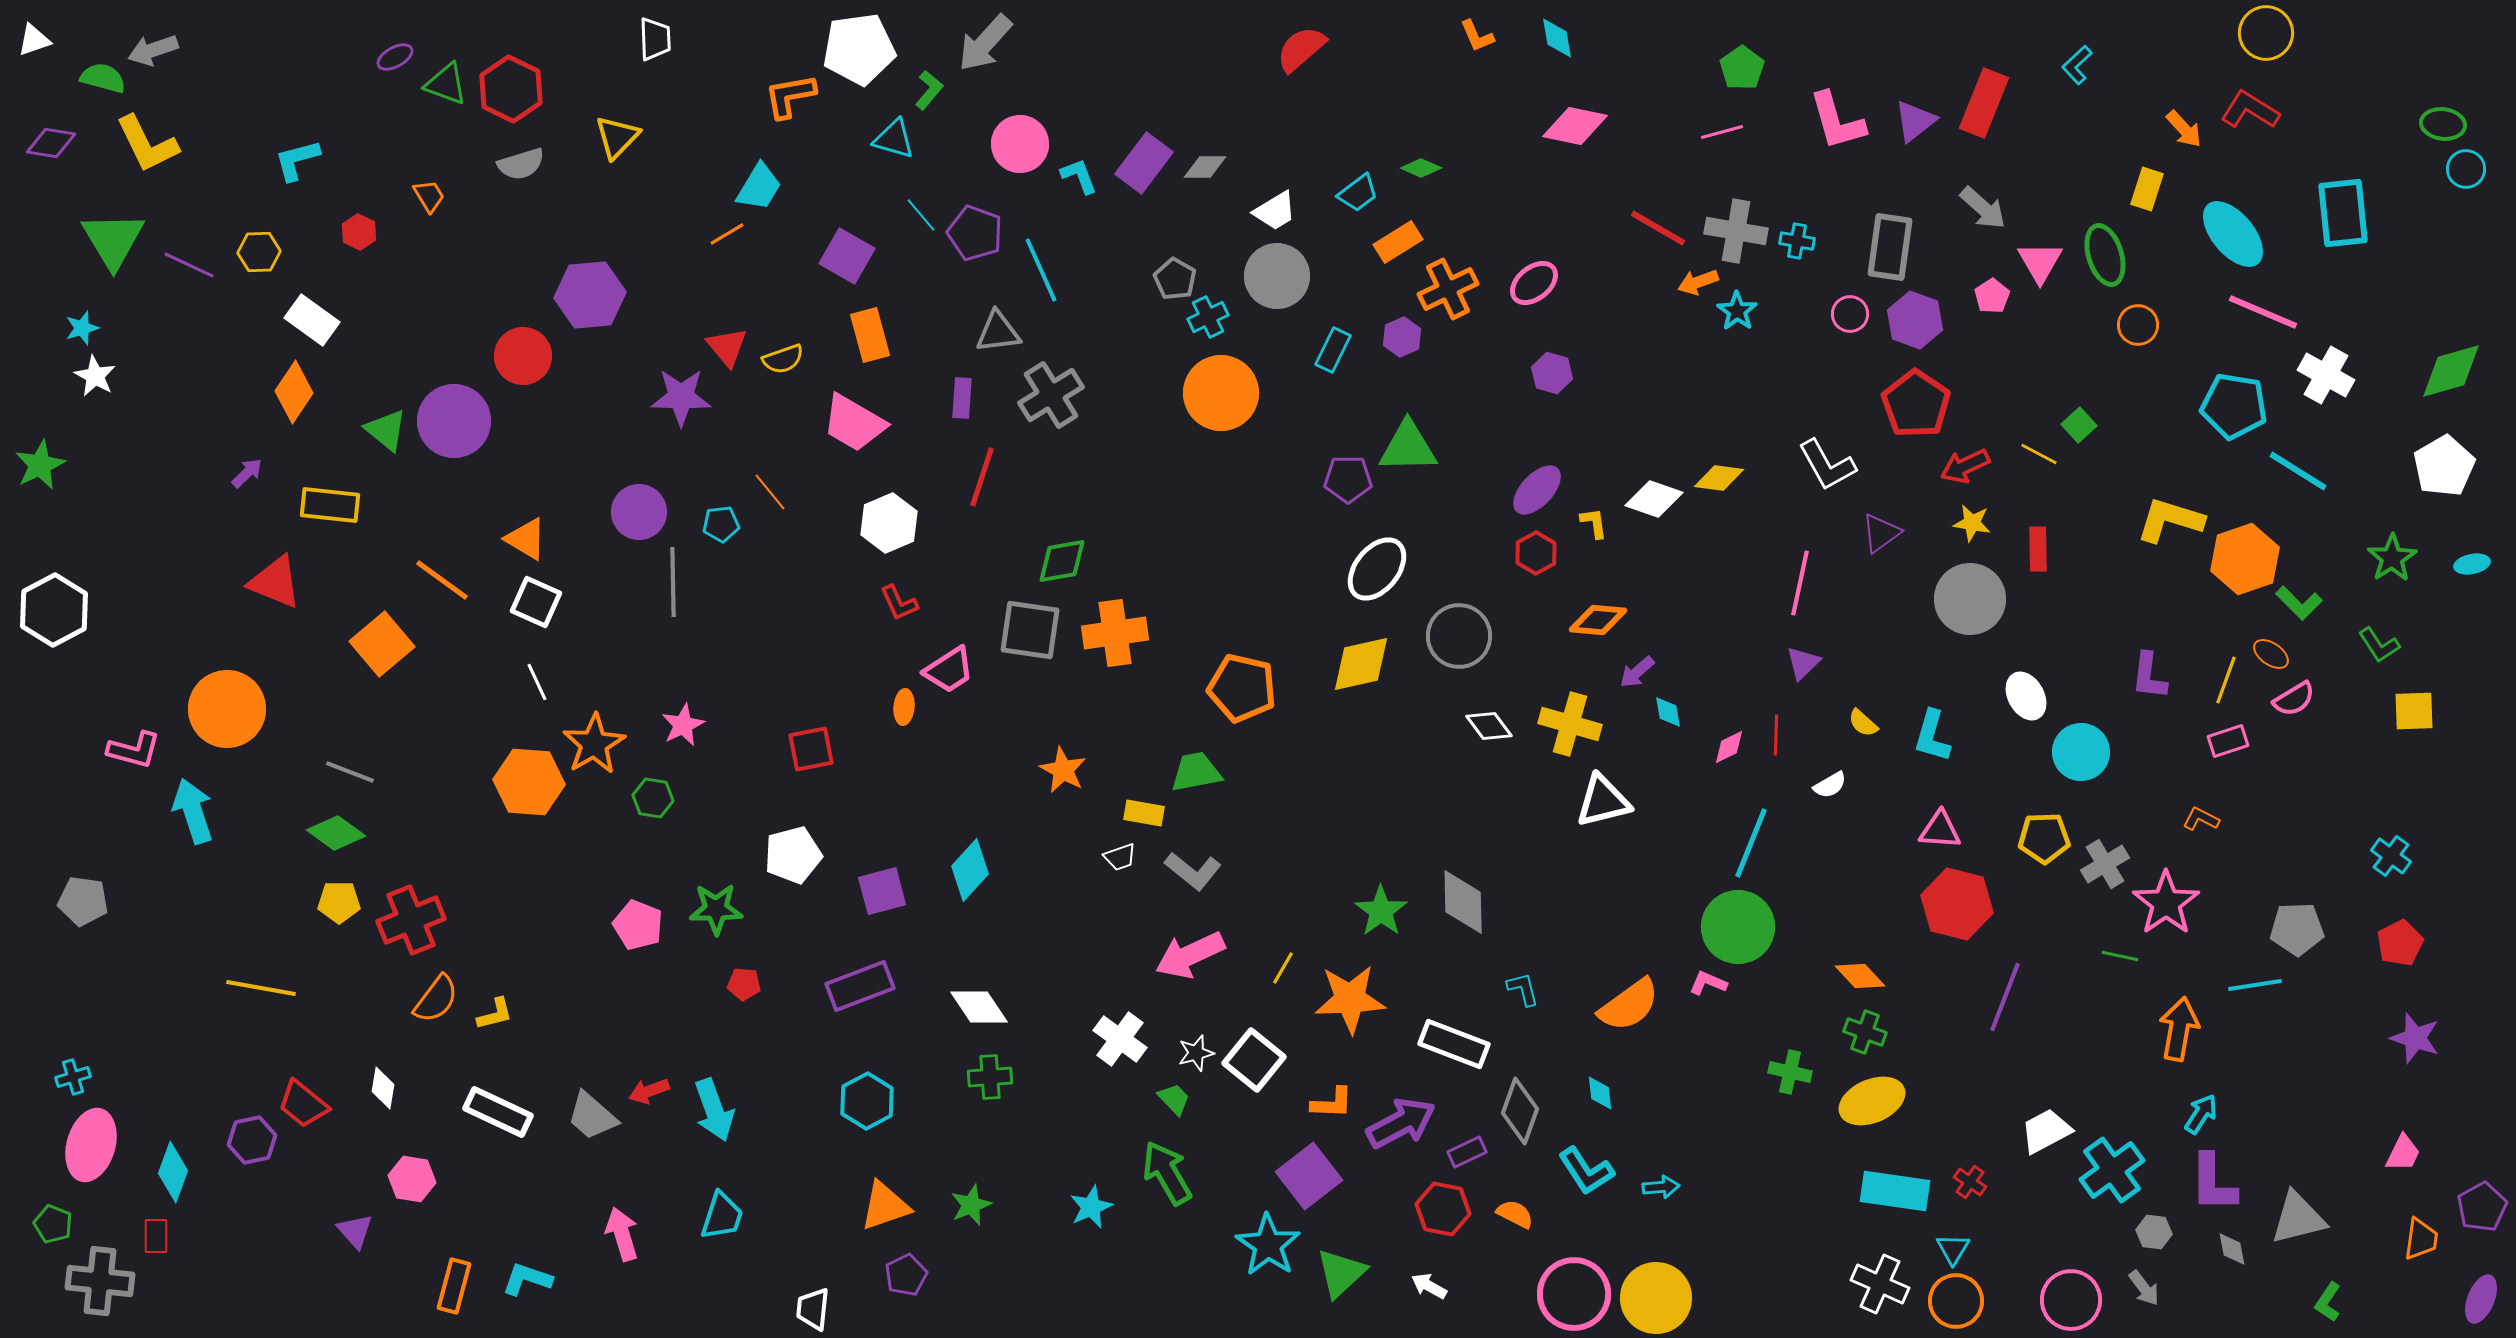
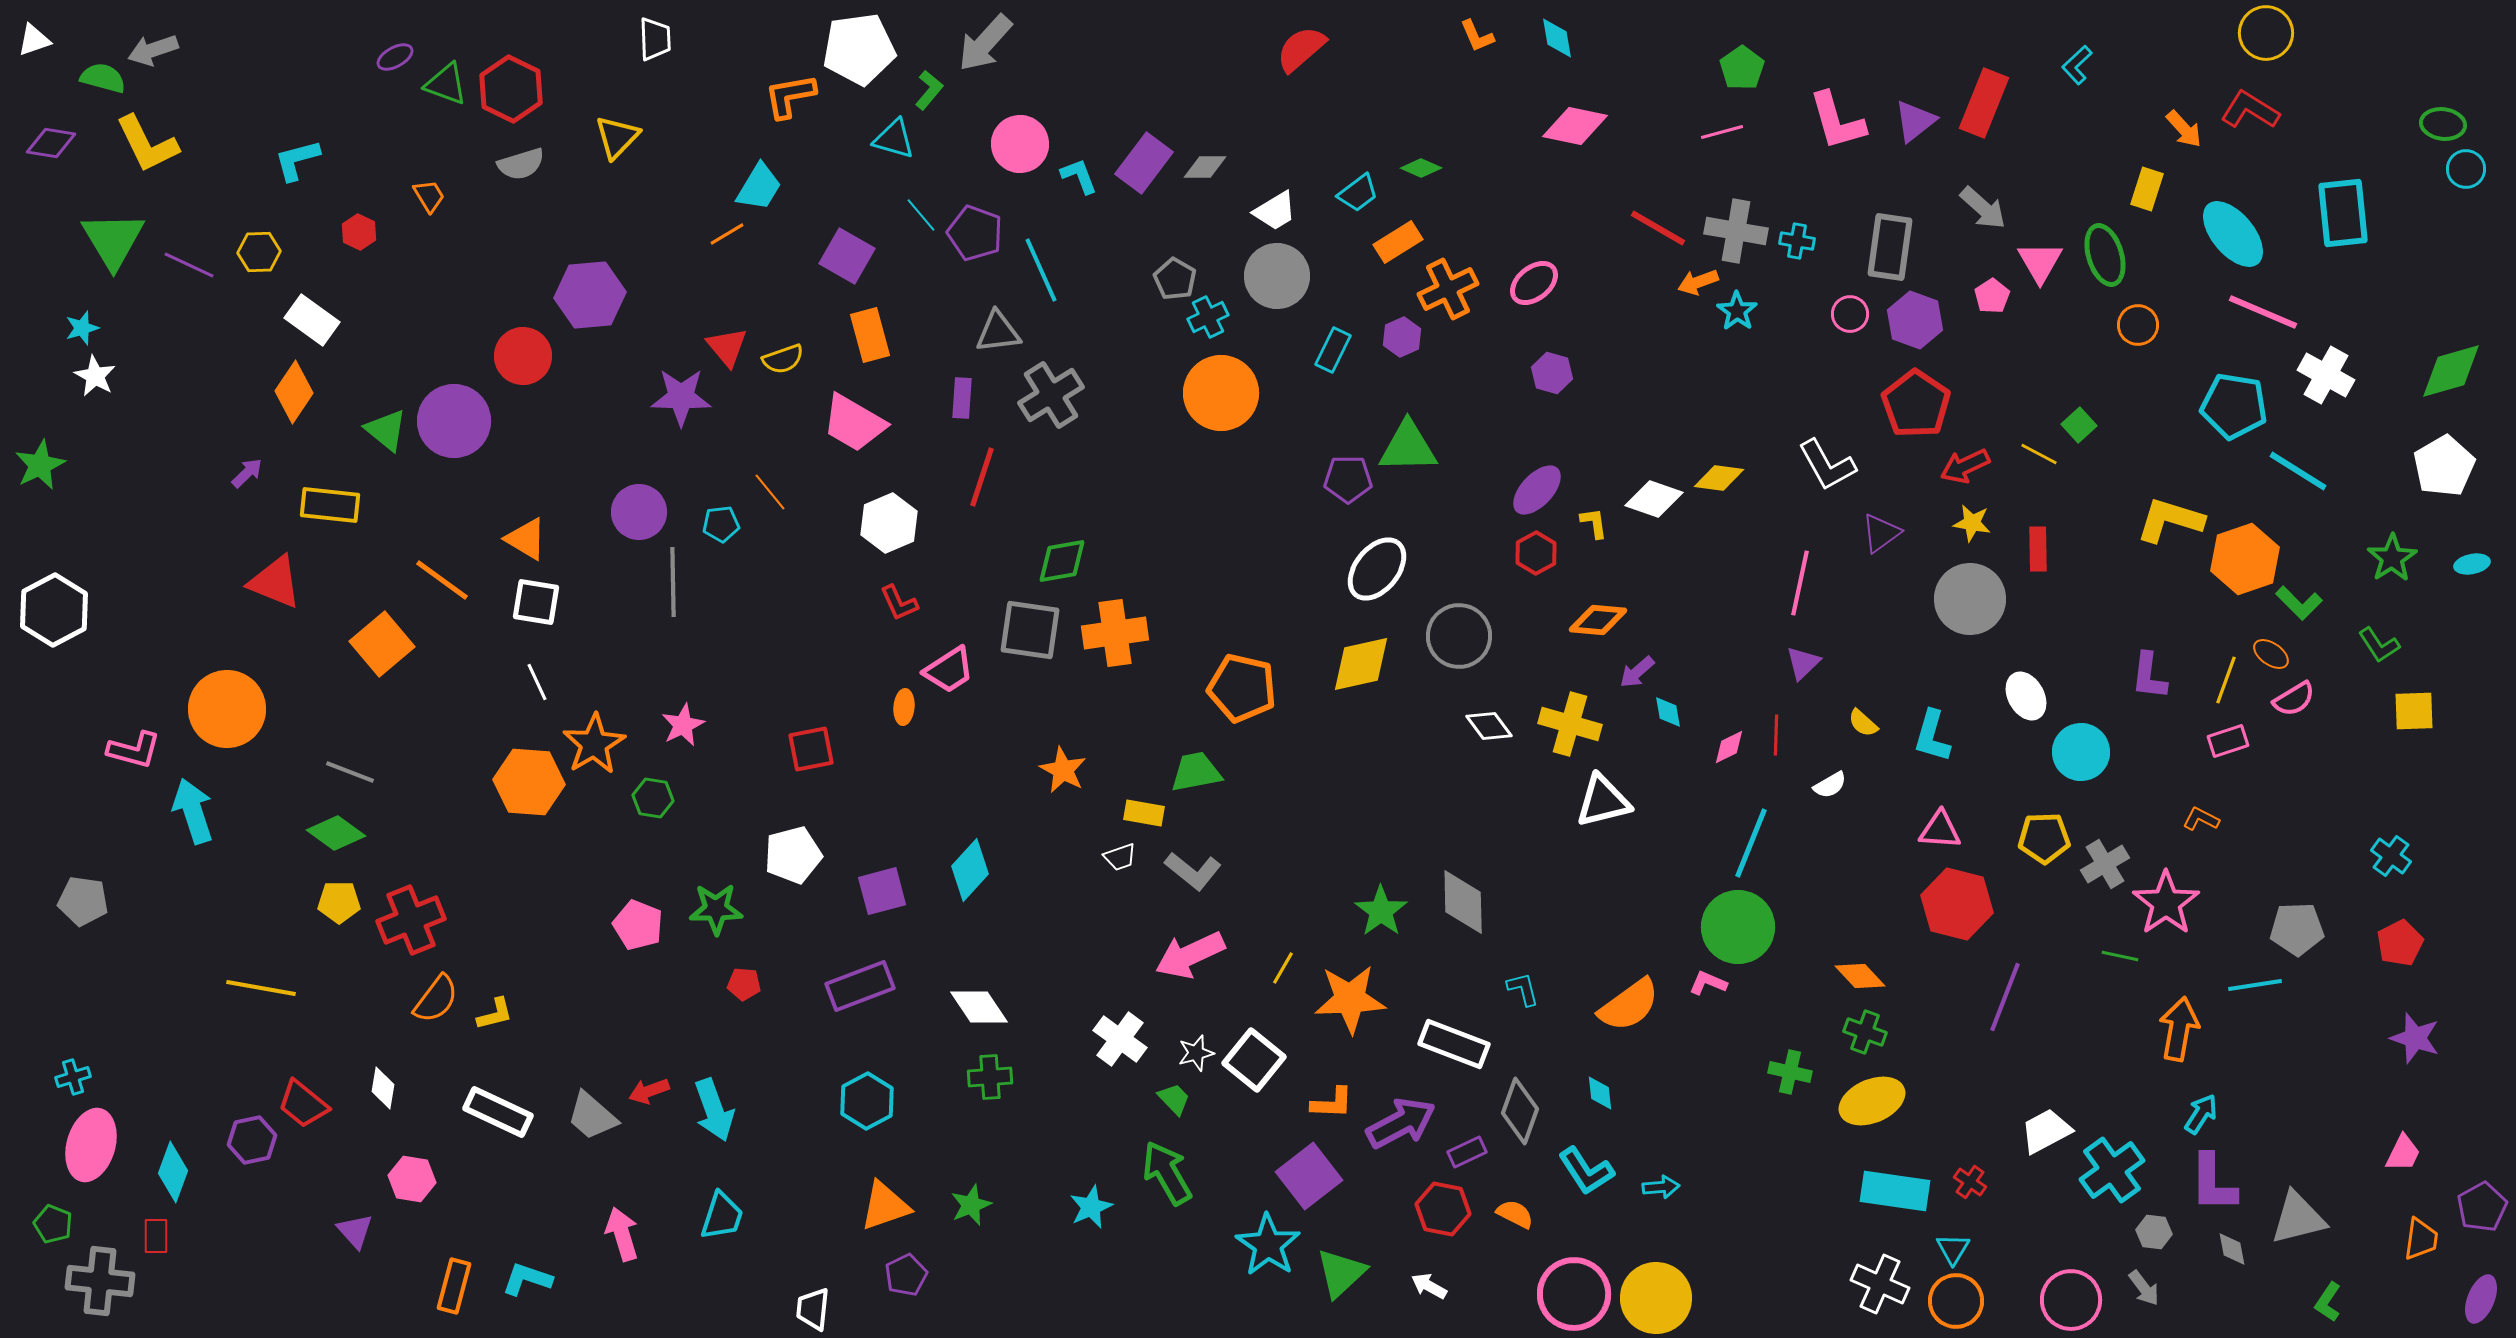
white square at (536, 602): rotated 15 degrees counterclockwise
